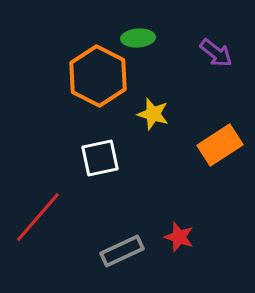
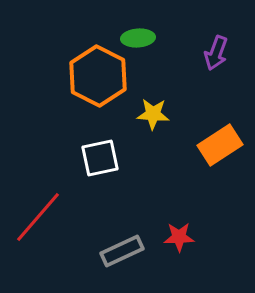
purple arrow: rotated 72 degrees clockwise
yellow star: rotated 12 degrees counterclockwise
red star: rotated 20 degrees counterclockwise
